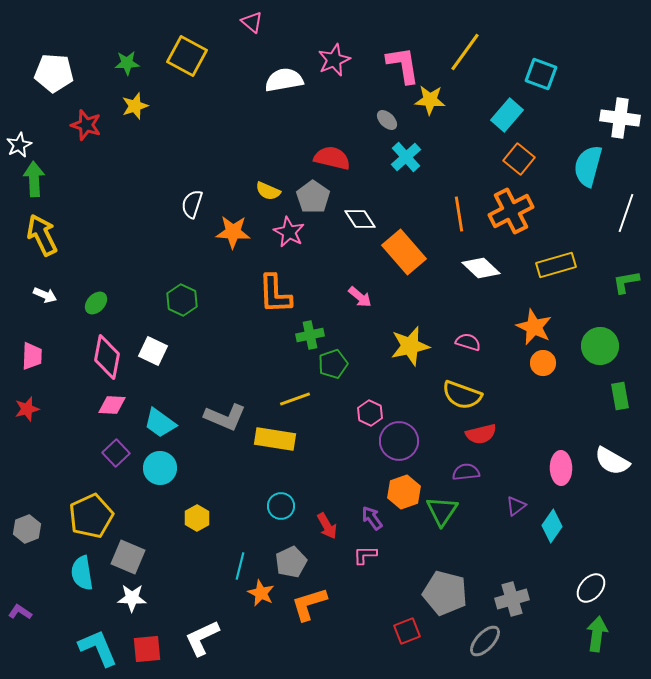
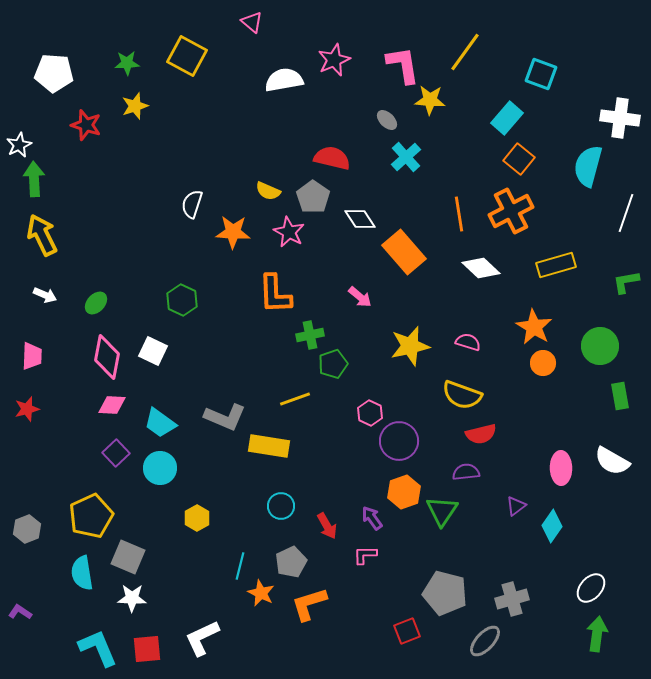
cyan rectangle at (507, 115): moved 3 px down
orange star at (534, 327): rotated 6 degrees clockwise
yellow rectangle at (275, 439): moved 6 px left, 7 px down
